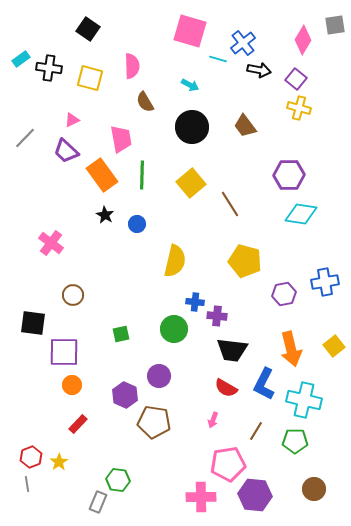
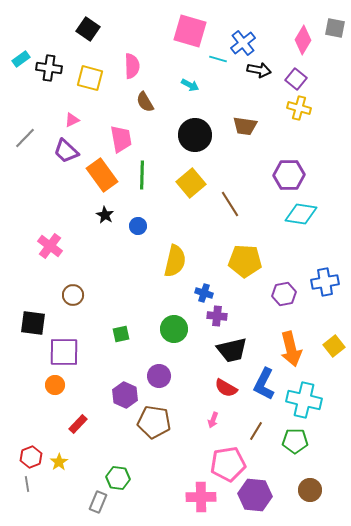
gray square at (335, 25): moved 3 px down; rotated 20 degrees clockwise
brown trapezoid at (245, 126): rotated 45 degrees counterclockwise
black circle at (192, 127): moved 3 px right, 8 px down
blue circle at (137, 224): moved 1 px right, 2 px down
pink cross at (51, 243): moved 1 px left, 3 px down
yellow pentagon at (245, 261): rotated 12 degrees counterclockwise
blue cross at (195, 302): moved 9 px right, 9 px up; rotated 12 degrees clockwise
black trapezoid at (232, 350): rotated 20 degrees counterclockwise
orange circle at (72, 385): moved 17 px left
green hexagon at (118, 480): moved 2 px up
brown circle at (314, 489): moved 4 px left, 1 px down
